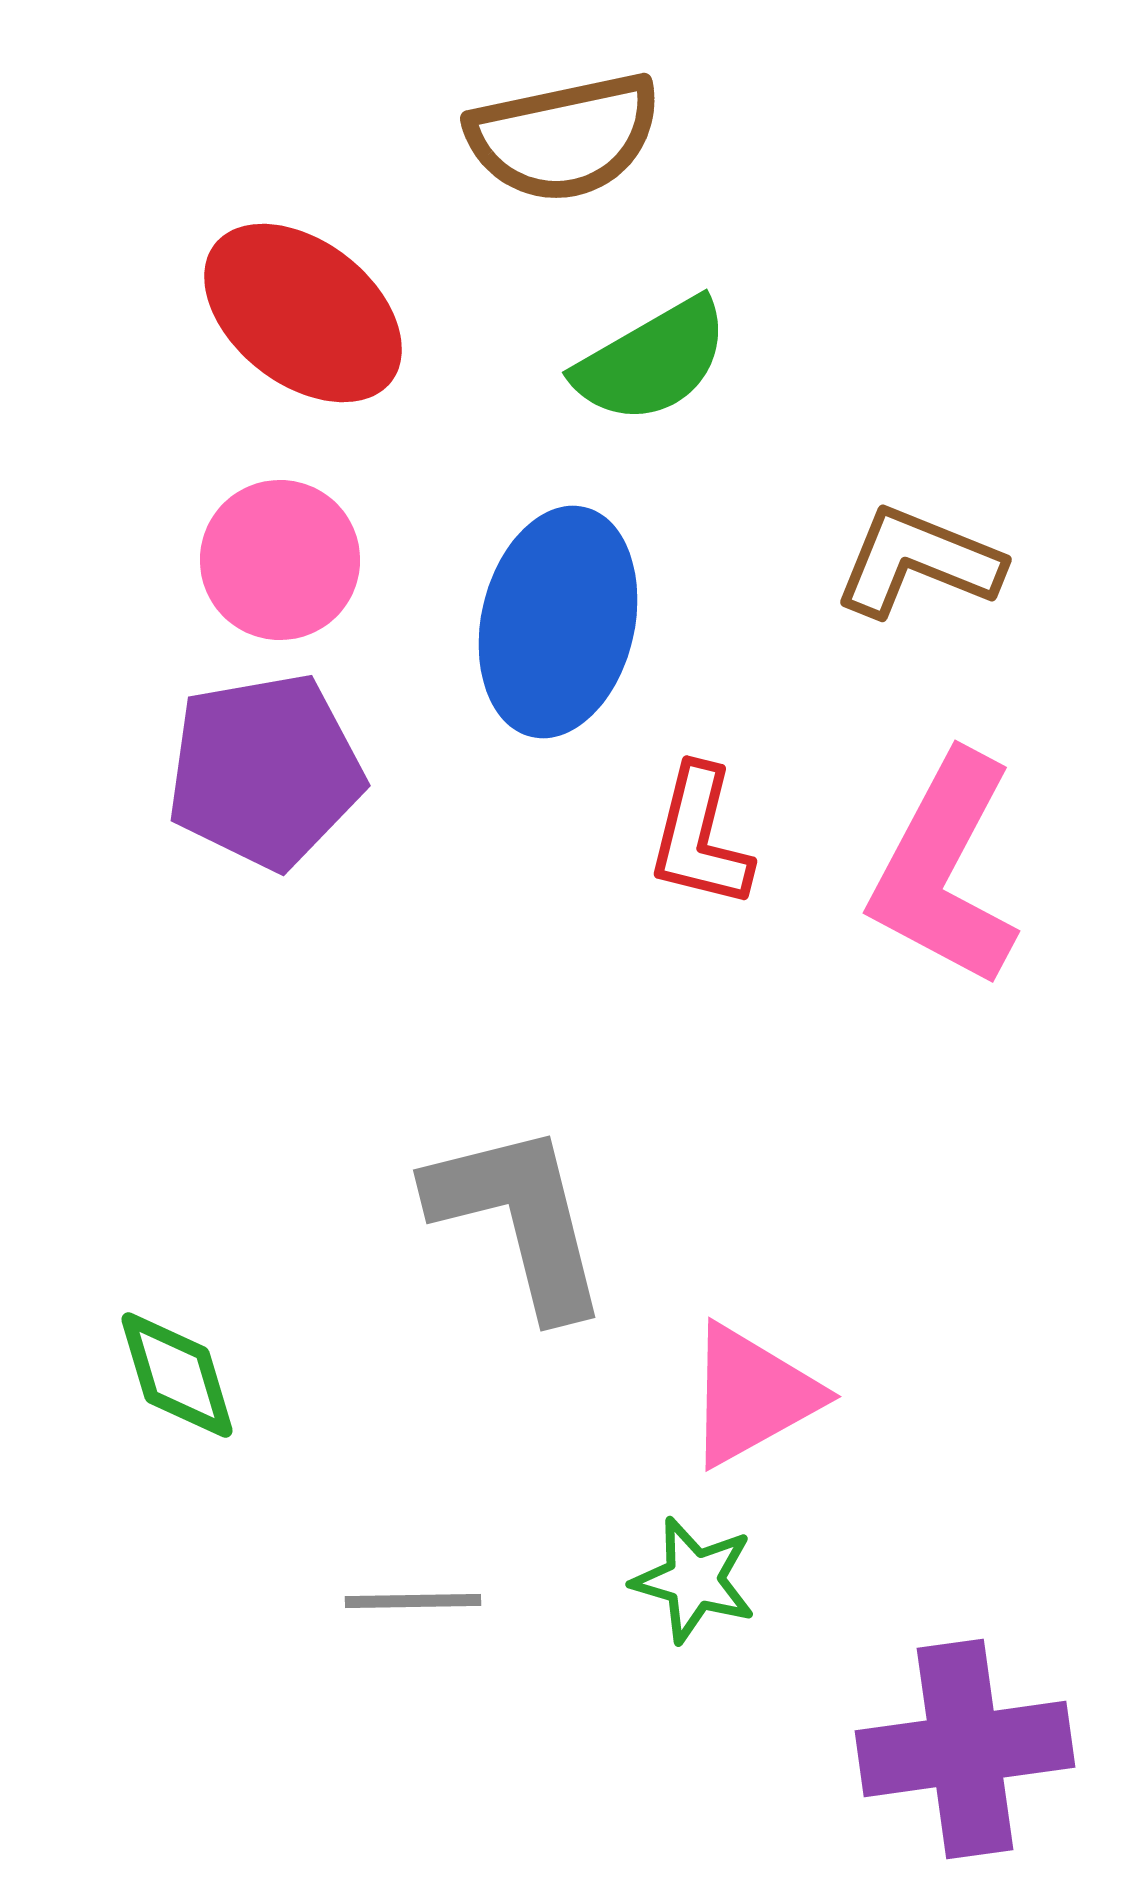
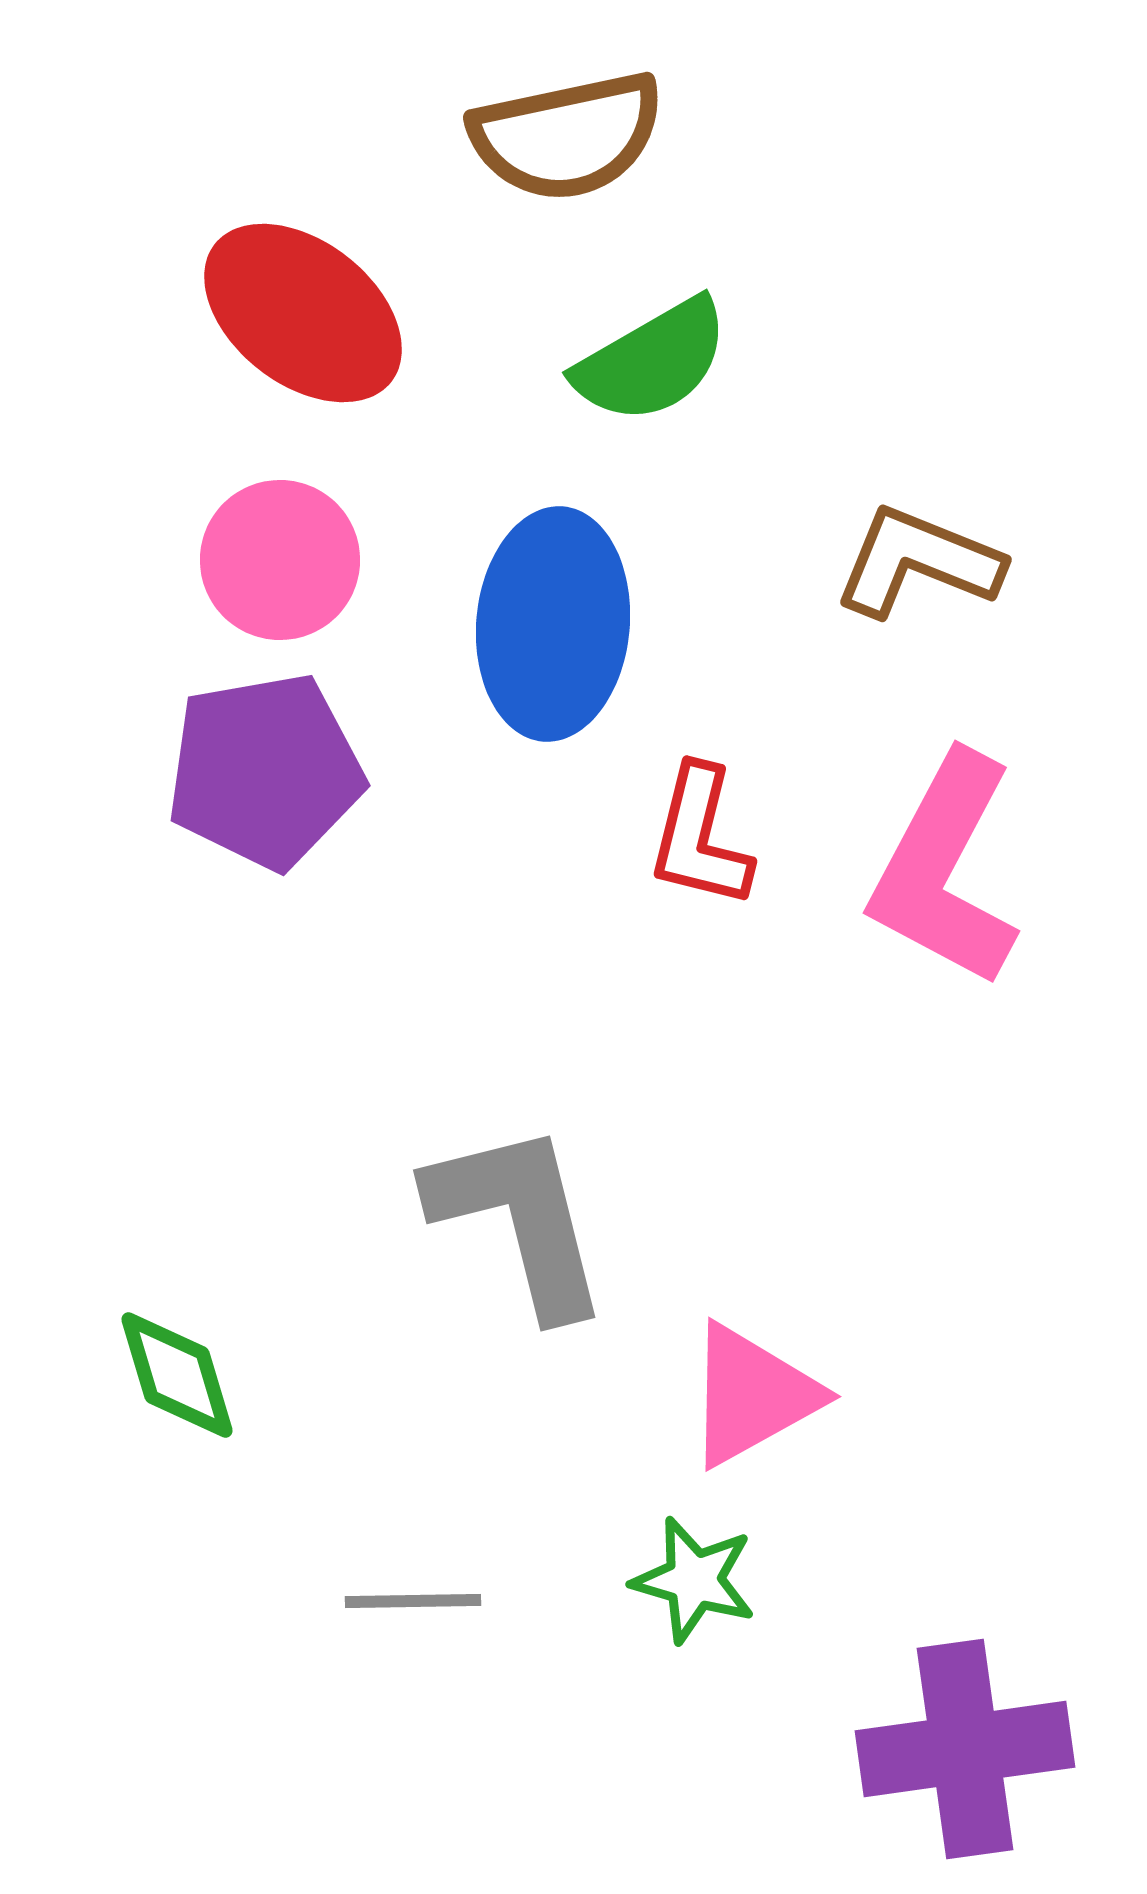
brown semicircle: moved 3 px right, 1 px up
blue ellipse: moved 5 px left, 2 px down; rotated 8 degrees counterclockwise
